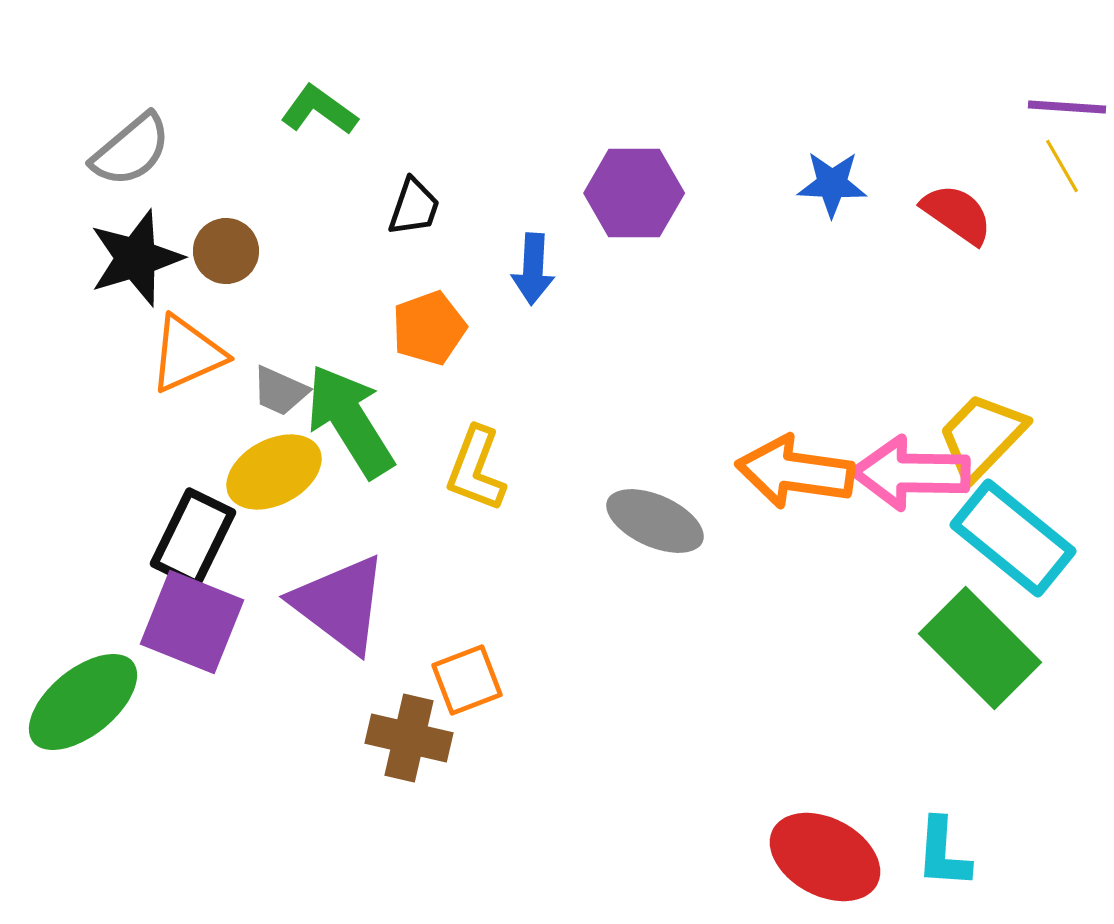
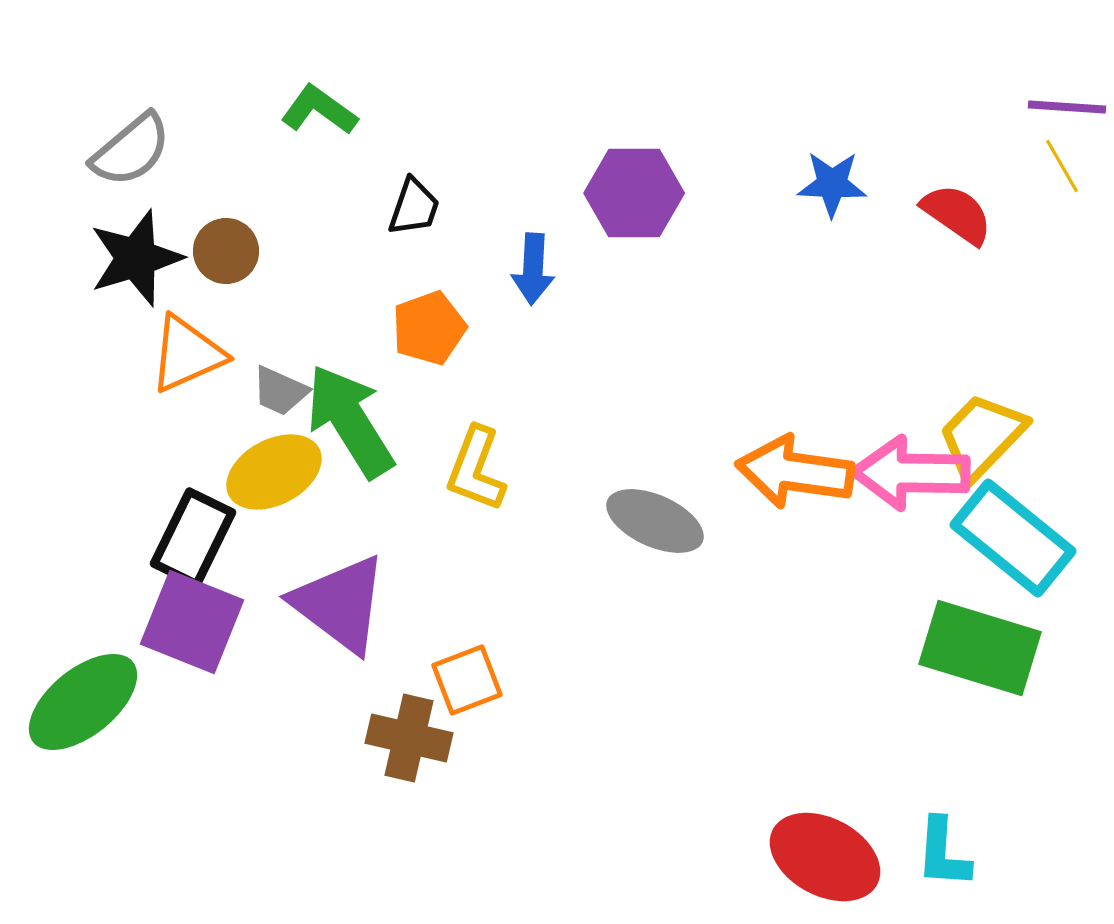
green rectangle: rotated 28 degrees counterclockwise
